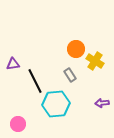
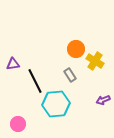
purple arrow: moved 1 px right, 3 px up; rotated 16 degrees counterclockwise
